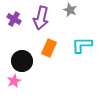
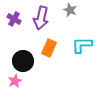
black circle: moved 1 px right
pink star: moved 1 px right
